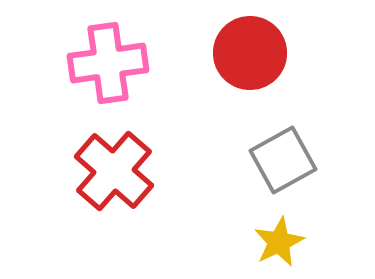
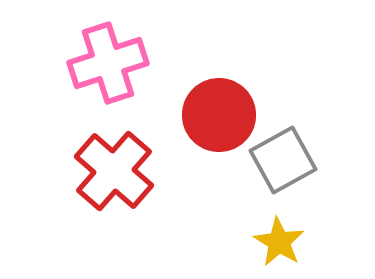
red circle: moved 31 px left, 62 px down
pink cross: rotated 10 degrees counterclockwise
yellow star: rotated 15 degrees counterclockwise
